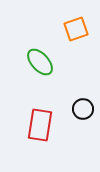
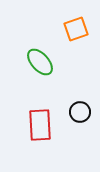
black circle: moved 3 px left, 3 px down
red rectangle: rotated 12 degrees counterclockwise
